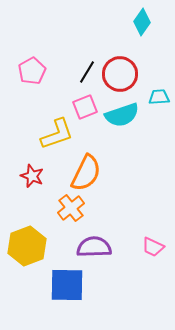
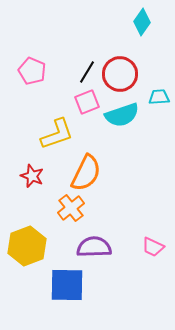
pink pentagon: rotated 20 degrees counterclockwise
pink square: moved 2 px right, 5 px up
